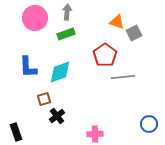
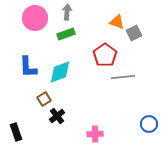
brown square: rotated 16 degrees counterclockwise
